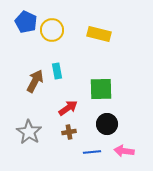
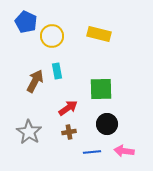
yellow circle: moved 6 px down
